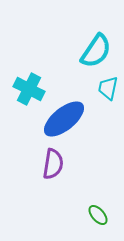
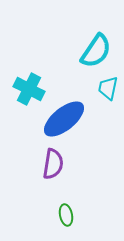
green ellipse: moved 32 px left; rotated 30 degrees clockwise
